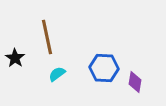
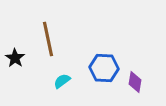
brown line: moved 1 px right, 2 px down
cyan semicircle: moved 5 px right, 7 px down
